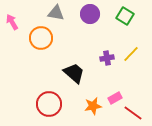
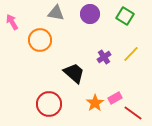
orange circle: moved 1 px left, 2 px down
purple cross: moved 3 px left, 1 px up; rotated 24 degrees counterclockwise
orange star: moved 2 px right, 3 px up; rotated 24 degrees counterclockwise
